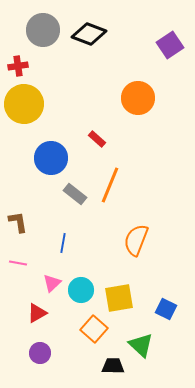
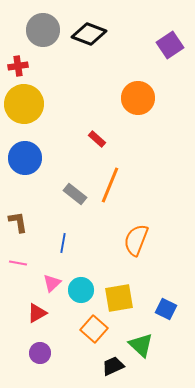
blue circle: moved 26 px left
black trapezoid: rotated 25 degrees counterclockwise
